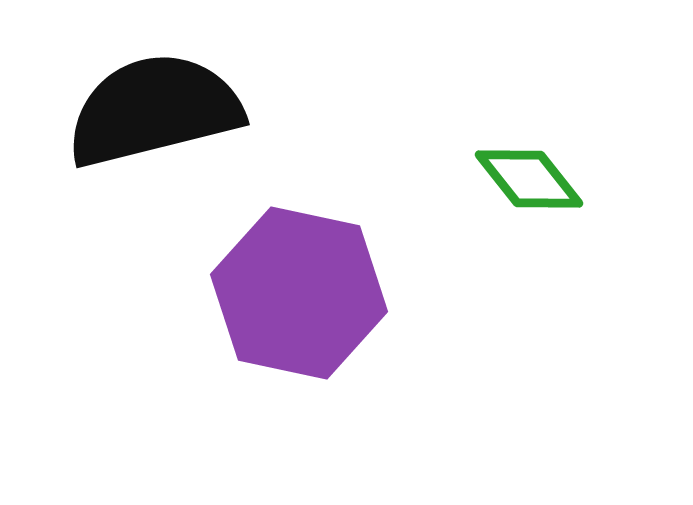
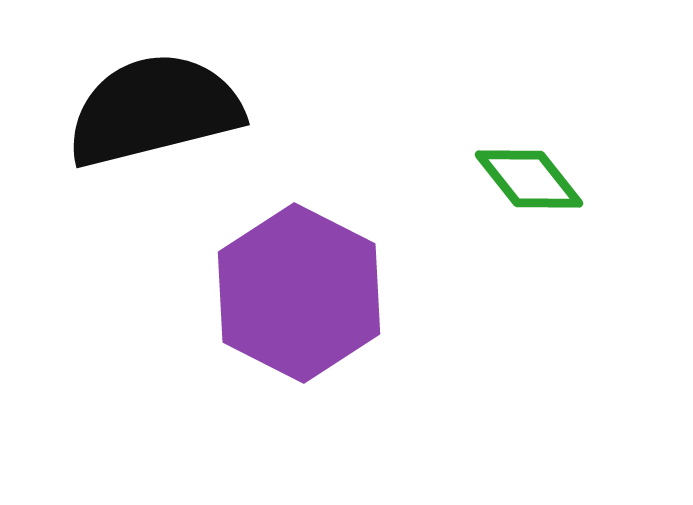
purple hexagon: rotated 15 degrees clockwise
